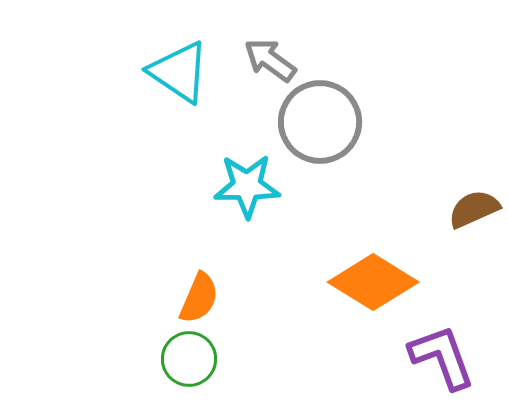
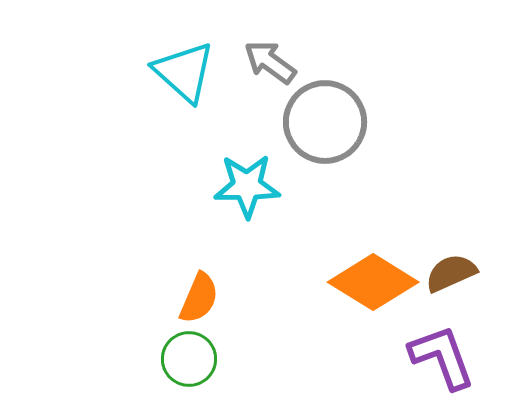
gray arrow: moved 2 px down
cyan triangle: moved 5 px right; rotated 8 degrees clockwise
gray circle: moved 5 px right
brown semicircle: moved 23 px left, 64 px down
